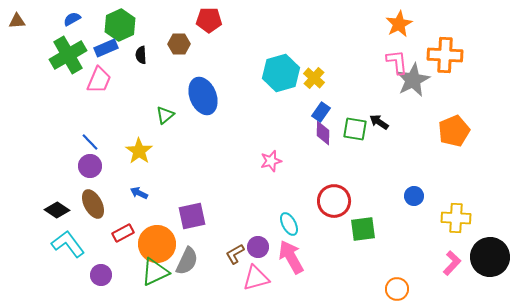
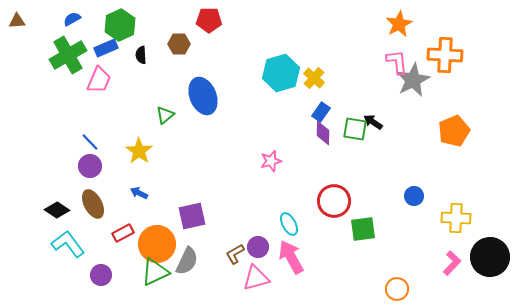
black arrow at (379, 122): moved 6 px left
